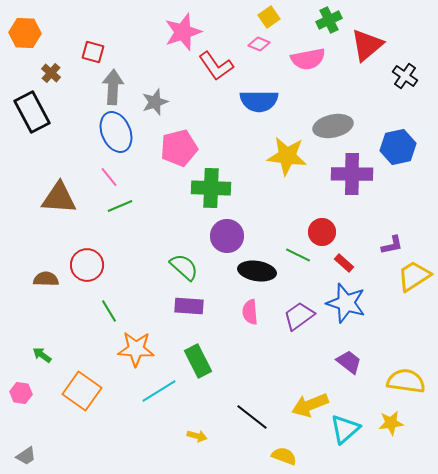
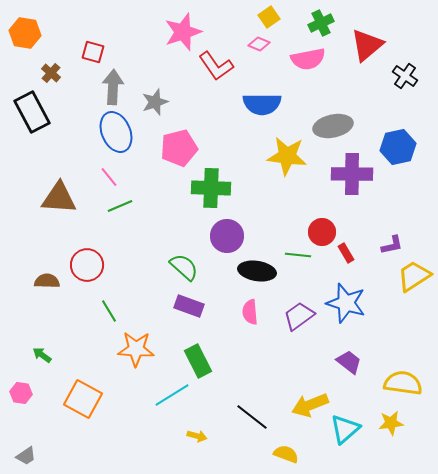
green cross at (329, 20): moved 8 px left, 3 px down
orange hexagon at (25, 33): rotated 8 degrees clockwise
blue semicircle at (259, 101): moved 3 px right, 3 px down
green line at (298, 255): rotated 20 degrees counterclockwise
red rectangle at (344, 263): moved 2 px right, 10 px up; rotated 18 degrees clockwise
brown semicircle at (46, 279): moved 1 px right, 2 px down
purple rectangle at (189, 306): rotated 16 degrees clockwise
yellow semicircle at (406, 381): moved 3 px left, 2 px down
orange square at (82, 391): moved 1 px right, 8 px down; rotated 6 degrees counterclockwise
cyan line at (159, 391): moved 13 px right, 4 px down
yellow semicircle at (284, 456): moved 2 px right, 2 px up
